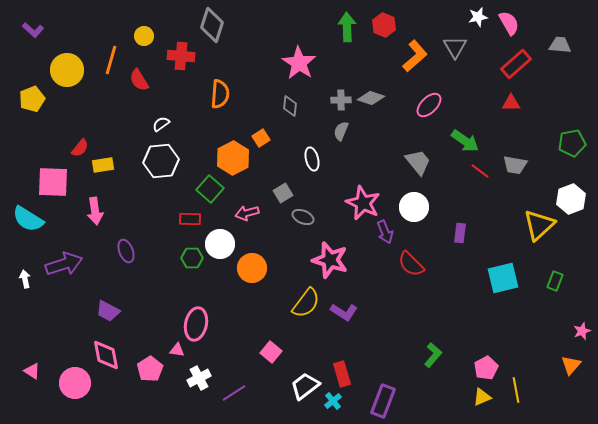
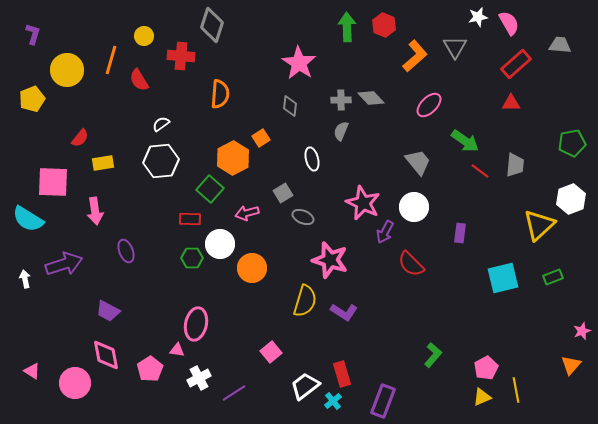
purple L-shape at (33, 30): moved 4 px down; rotated 115 degrees counterclockwise
gray diamond at (371, 98): rotated 28 degrees clockwise
red semicircle at (80, 148): moved 10 px up
yellow rectangle at (103, 165): moved 2 px up
gray trapezoid at (515, 165): rotated 95 degrees counterclockwise
purple arrow at (385, 232): rotated 50 degrees clockwise
green rectangle at (555, 281): moved 2 px left, 4 px up; rotated 48 degrees clockwise
yellow semicircle at (306, 303): moved 1 px left, 2 px up; rotated 20 degrees counterclockwise
pink square at (271, 352): rotated 10 degrees clockwise
